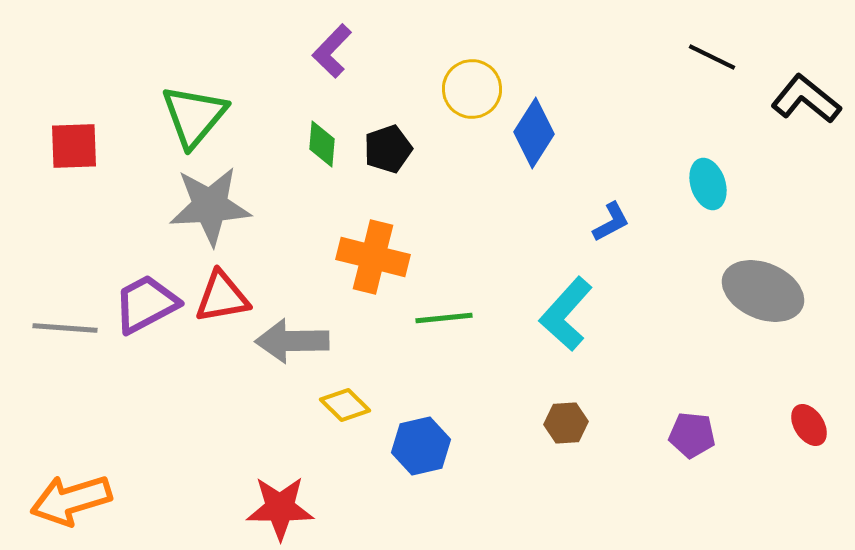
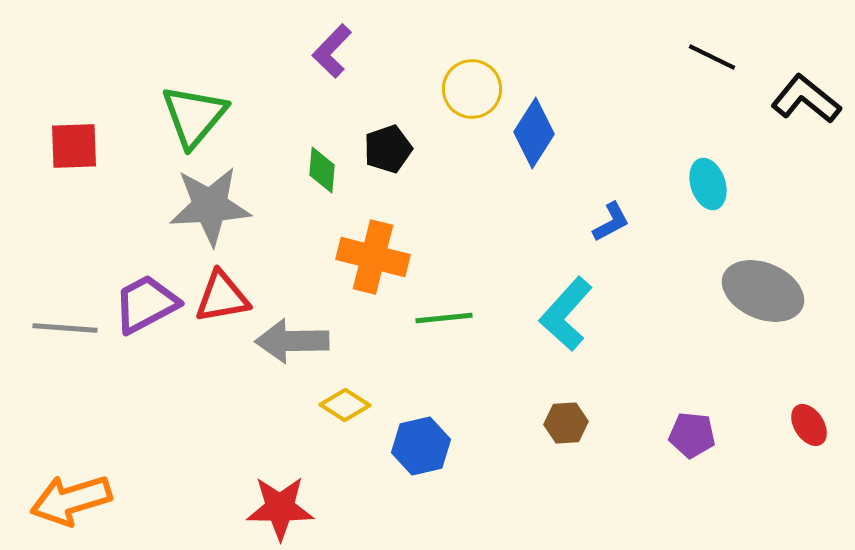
green diamond: moved 26 px down
yellow diamond: rotated 12 degrees counterclockwise
